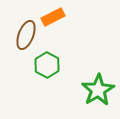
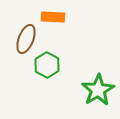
orange rectangle: rotated 30 degrees clockwise
brown ellipse: moved 4 px down
